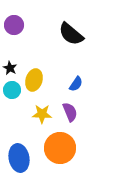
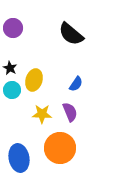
purple circle: moved 1 px left, 3 px down
